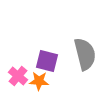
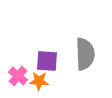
gray semicircle: rotated 12 degrees clockwise
purple square: rotated 10 degrees counterclockwise
